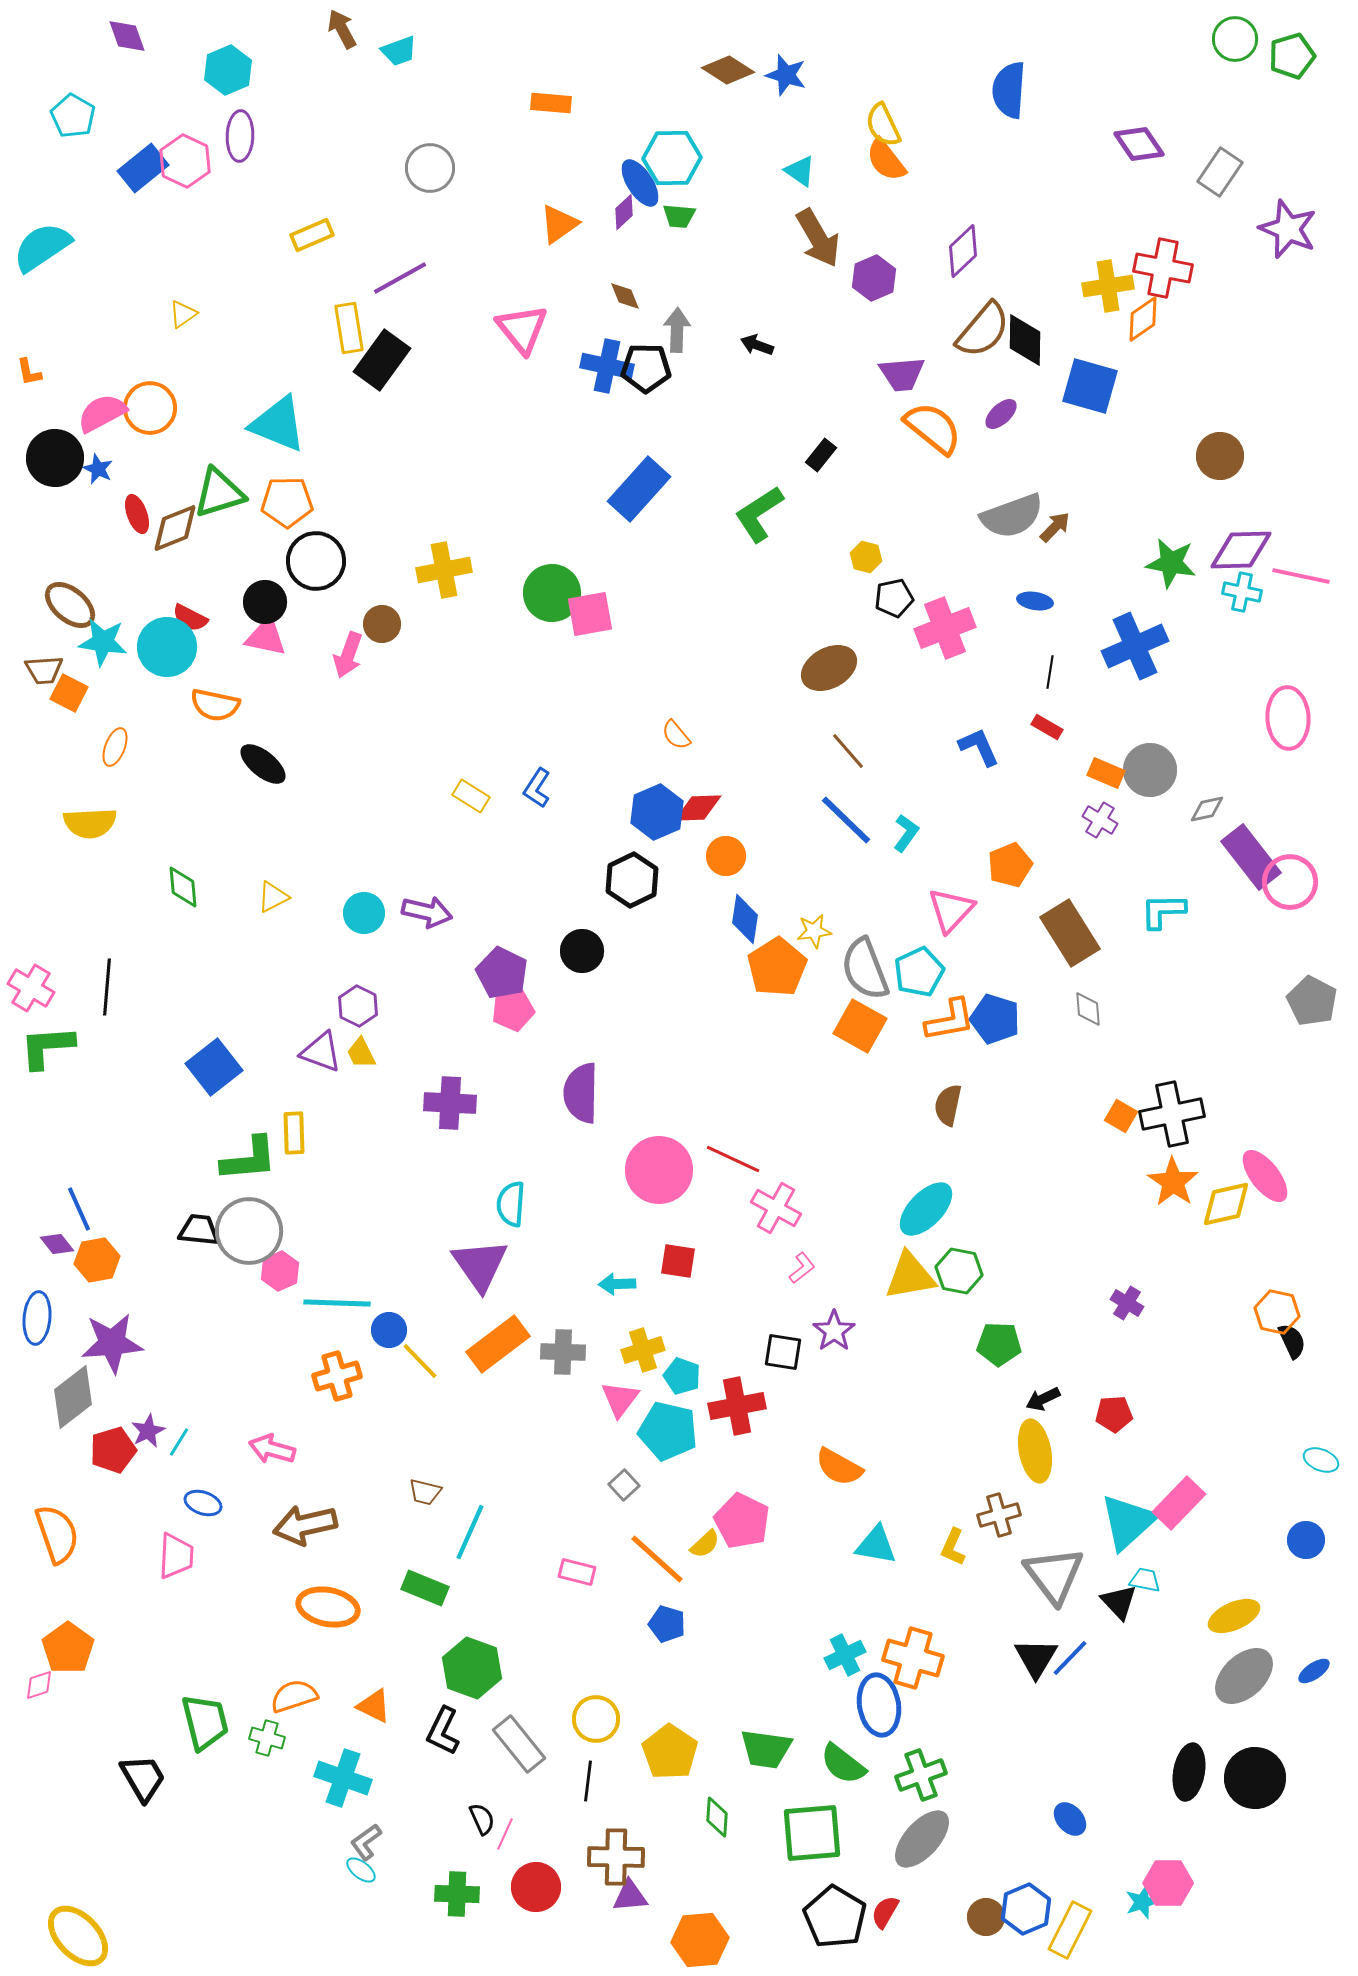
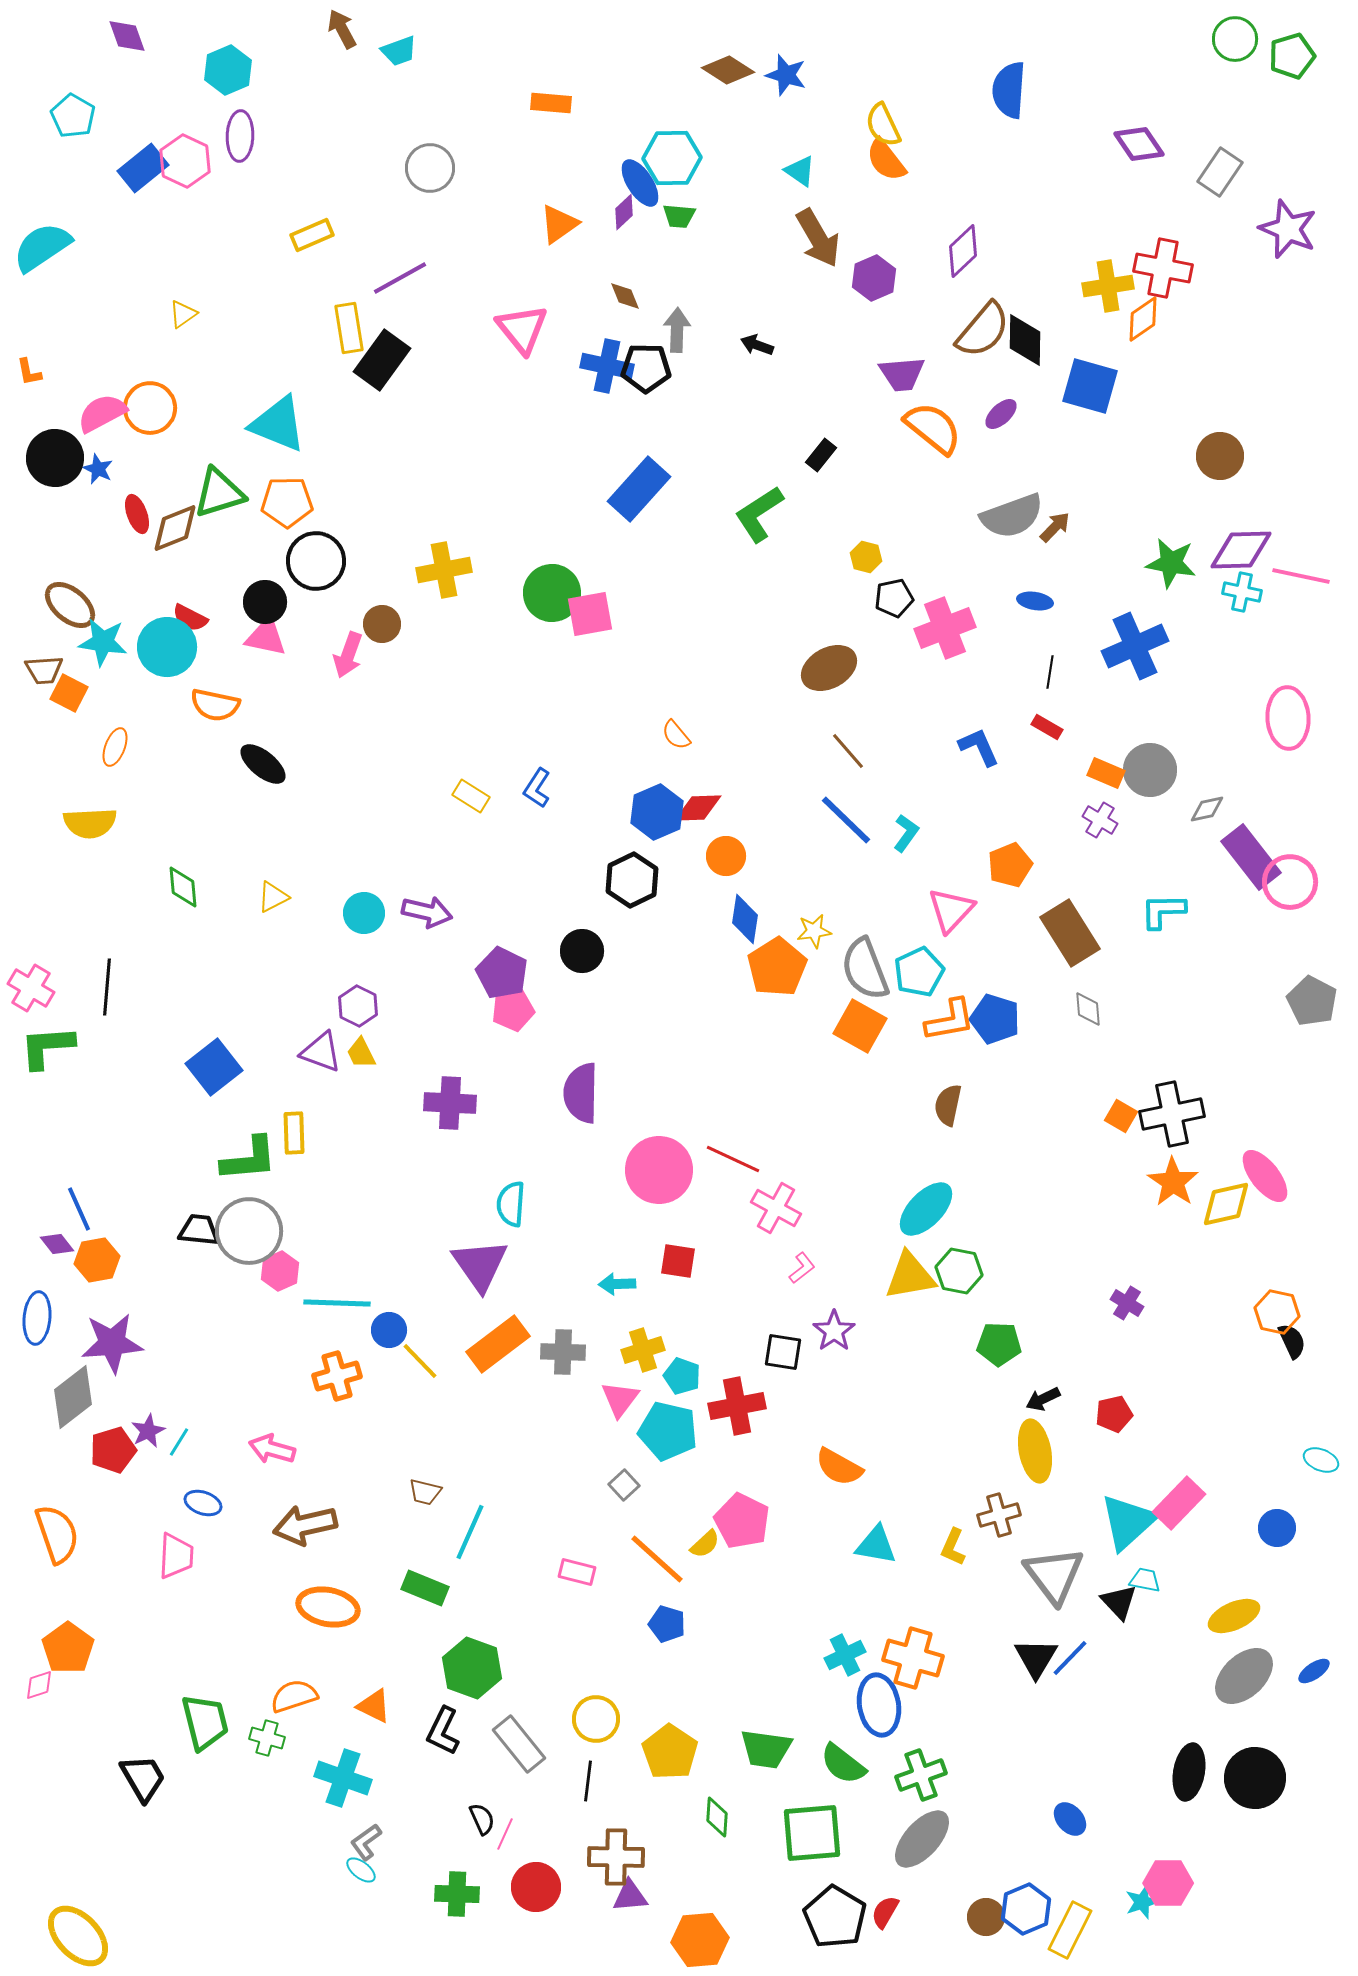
red pentagon at (1114, 1414): rotated 9 degrees counterclockwise
blue circle at (1306, 1540): moved 29 px left, 12 px up
